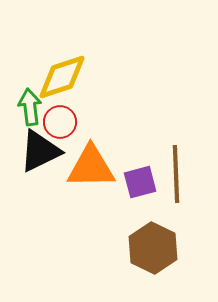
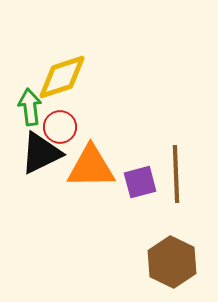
red circle: moved 5 px down
black triangle: moved 1 px right, 2 px down
brown hexagon: moved 19 px right, 14 px down
